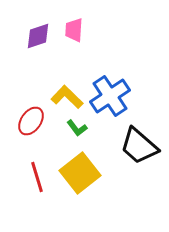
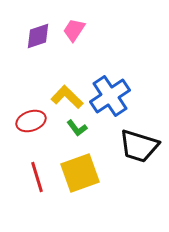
pink trapezoid: rotated 30 degrees clockwise
red ellipse: rotated 36 degrees clockwise
black trapezoid: rotated 24 degrees counterclockwise
yellow square: rotated 18 degrees clockwise
